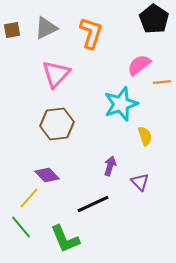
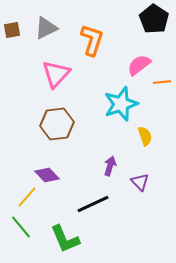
orange L-shape: moved 1 px right, 7 px down
yellow line: moved 2 px left, 1 px up
